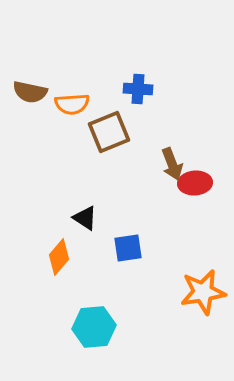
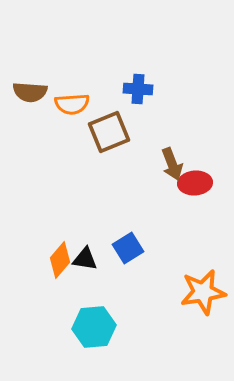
brown semicircle: rotated 8 degrees counterclockwise
black triangle: moved 41 px down; rotated 24 degrees counterclockwise
blue square: rotated 24 degrees counterclockwise
orange diamond: moved 1 px right, 3 px down
